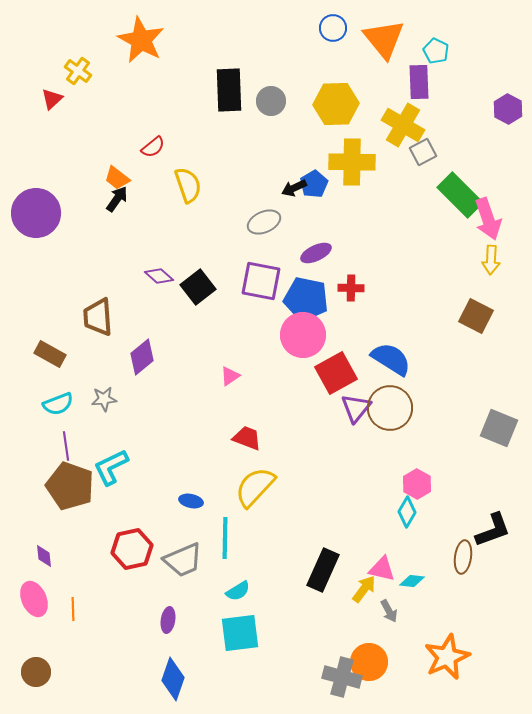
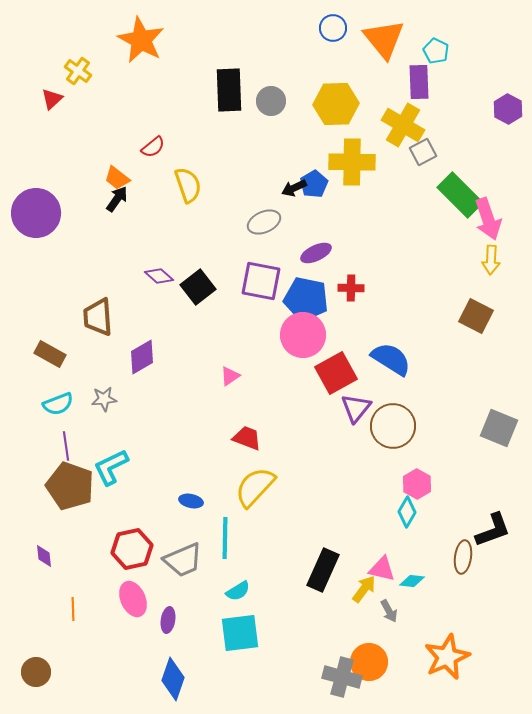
purple diamond at (142, 357): rotated 9 degrees clockwise
brown circle at (390, 408): moved 3 px right, 18 px down
pink ellipse at (34, 599): moved 99 px right
